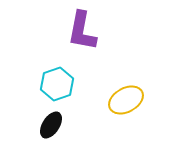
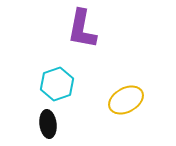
purple L-shape: moved 2 px up
black ellipse: moved 3 px left, 1 px up; rotated 40 degrees counterclockwise
